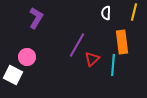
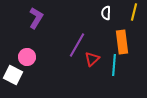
cyan line: moved 1 px right
